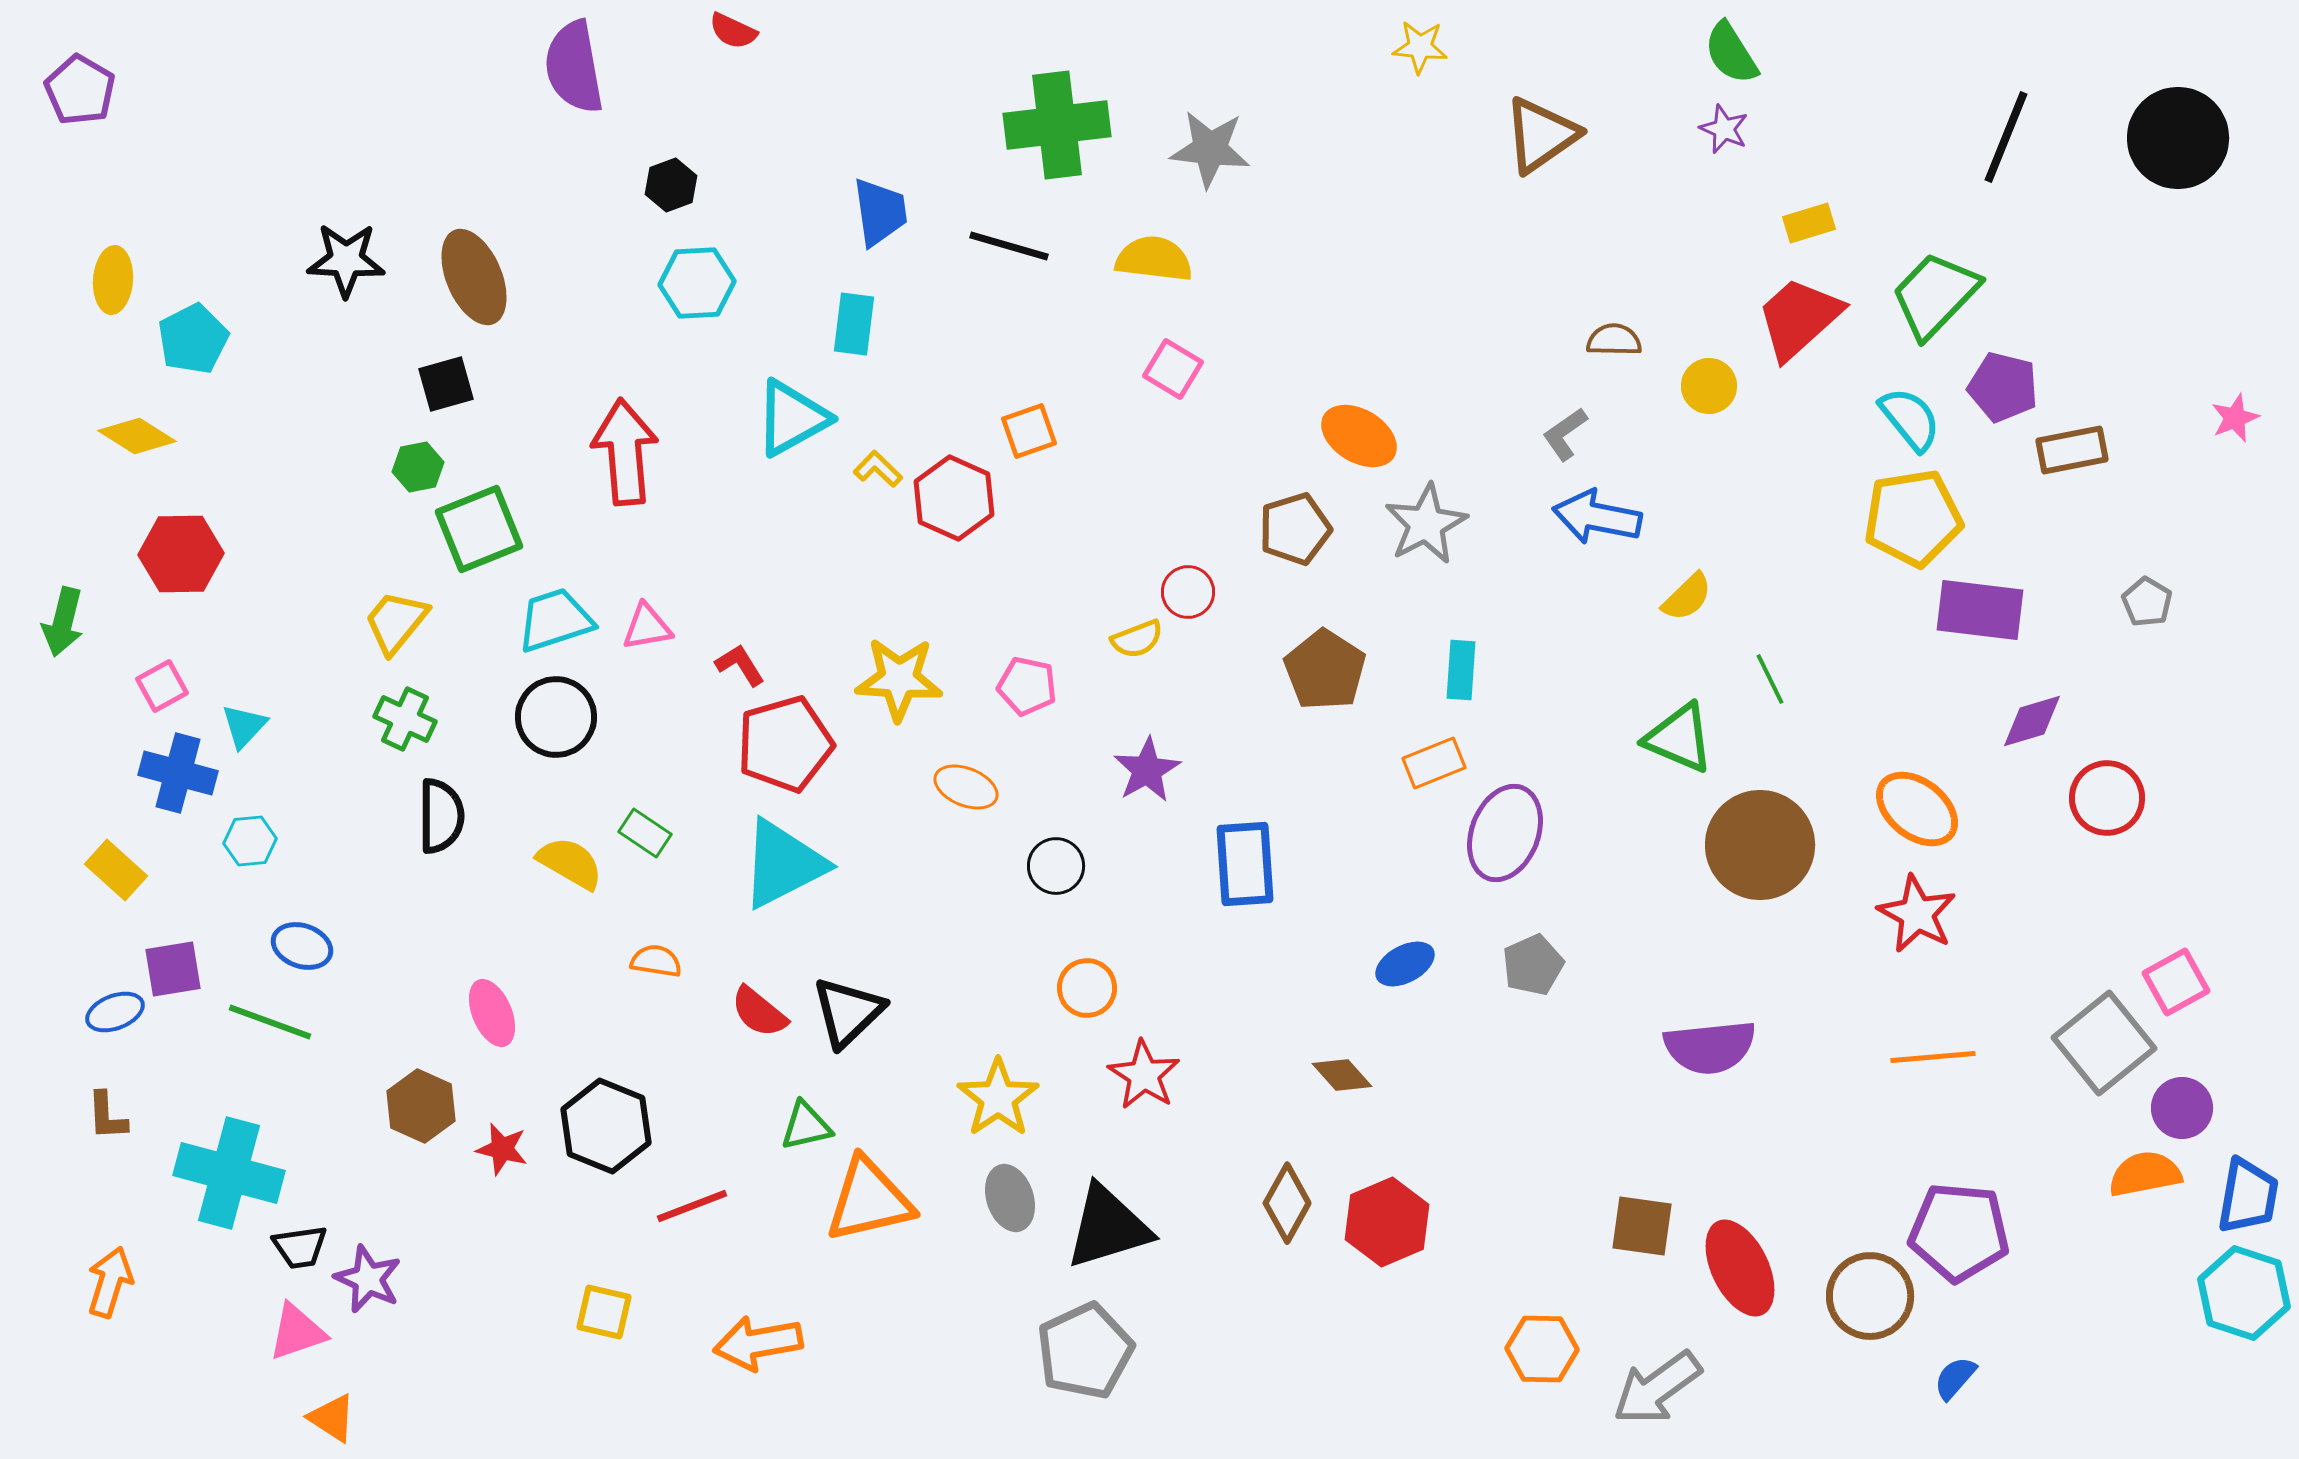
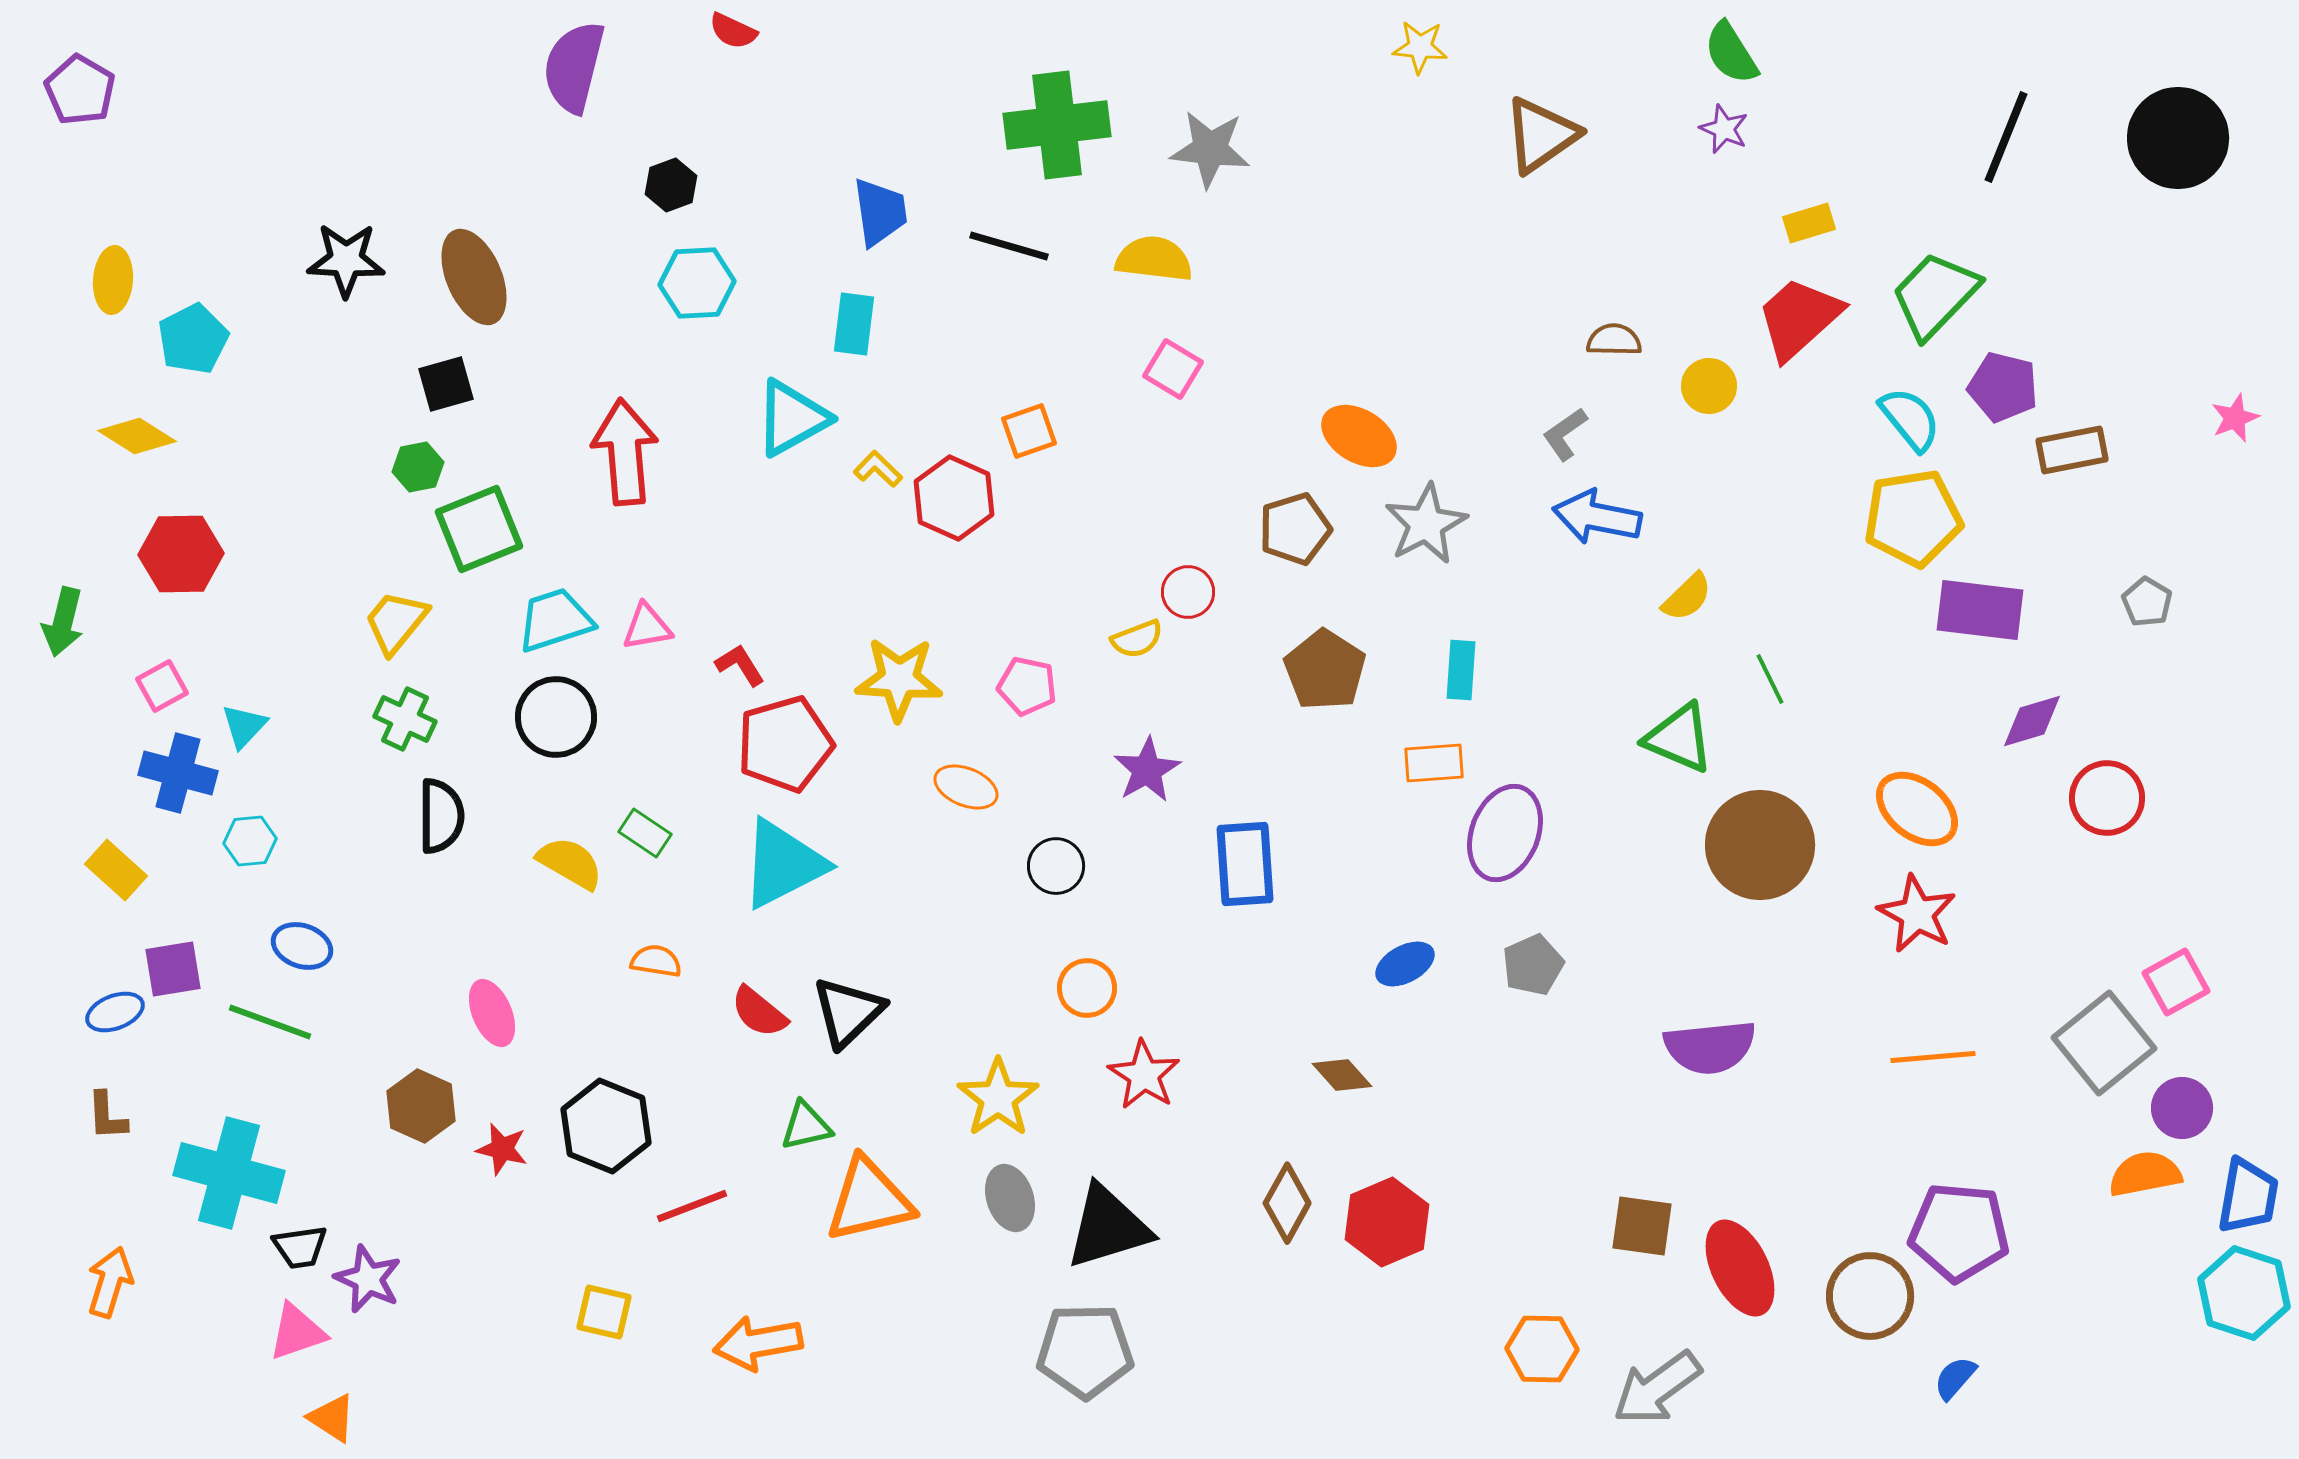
purple semicircle at (574, 67): rotated 24 degrees clockwise
orange rectangle at (1434, 763): rotated 18 degrees clockwise
gray pentagon at (1085, 1351): rotated 24 degrees clockwise
